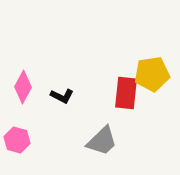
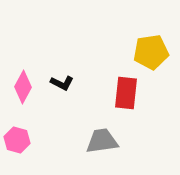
yellow pentagon: moved 1 px left, 22 px up
black L-shape: moved 13 px up
gray trapezoid: rotated 144 degrees counterclockwise
